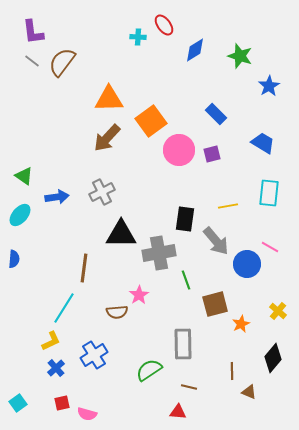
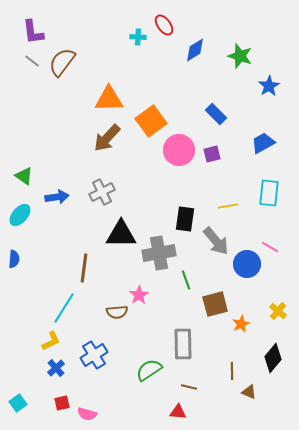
blue trapezoid at (263, 143): rotated 60 degrees counterclockwise
